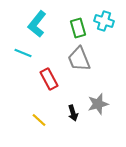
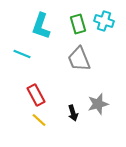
cyan L-shape: moved 4 px right, 2 px down; rotated 20 degrees counterclockwise
green rectangle: moved 4 px up
cyan line: moved 1 px left, 1 px down
red rectangle: moved 13 px left, 16 px down
